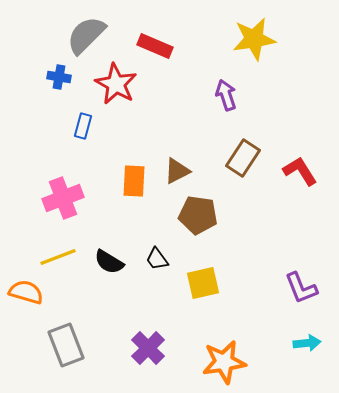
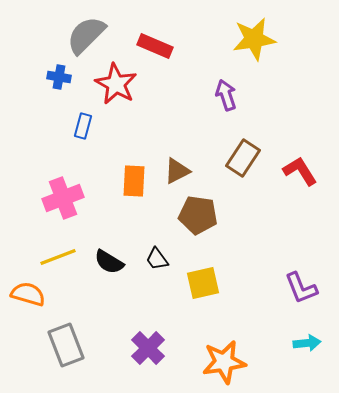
orange semicircle: moved 2 px right, 2 px down
